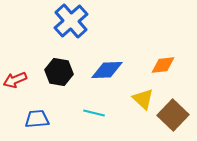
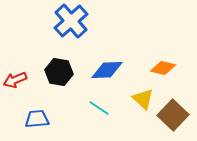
orange diamond: moved 3 px down; rotated 20 degrees clockwise
cyan line: moved 5 px right, 5 px up; rotated 20 degrees clockwise
